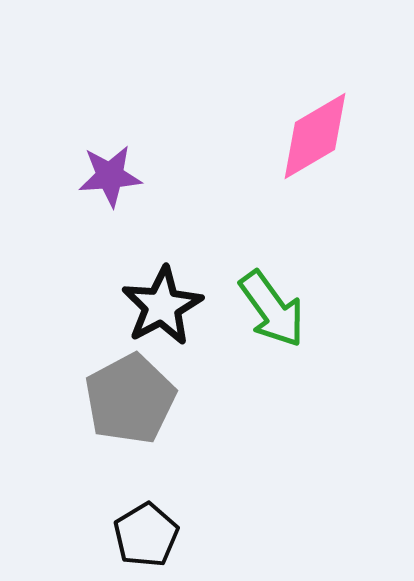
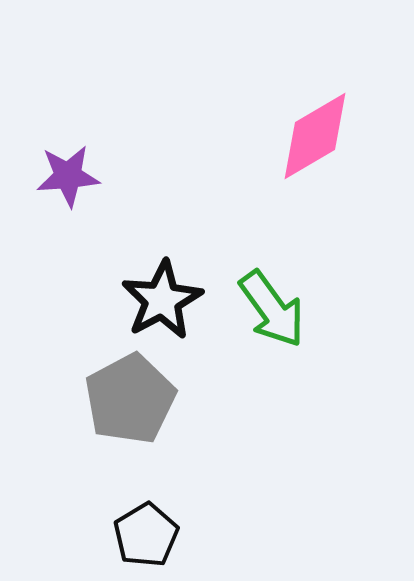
purple star: moved 42 px left
black star: moved 6 px up
